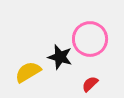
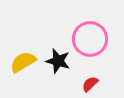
black star: moved 2 px left, 4 px down
yellow semicircle: moved 5 px left, 10 px up
